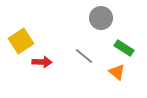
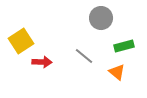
green rectangle: moved 2 px up; rotated 48 degrees counterclockwise
